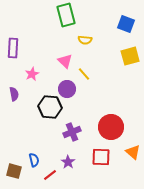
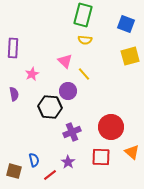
green rectangle: moved 17 px right; rotated 30 degrees clockwise
purple circle: moved 1 px right, 2 px down
orange triangle: moved 1 px left
